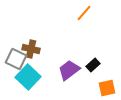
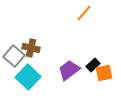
brown cross: moved 1 px up
gray square: moved 2 px left, 3 px up; rotated 15 degrees clockwise
orange square: moved 3 px left, 15 px up
